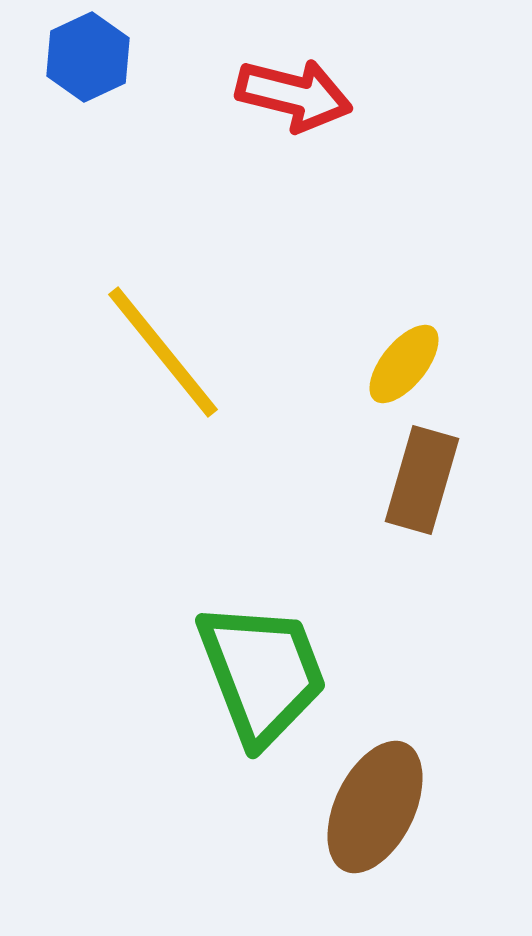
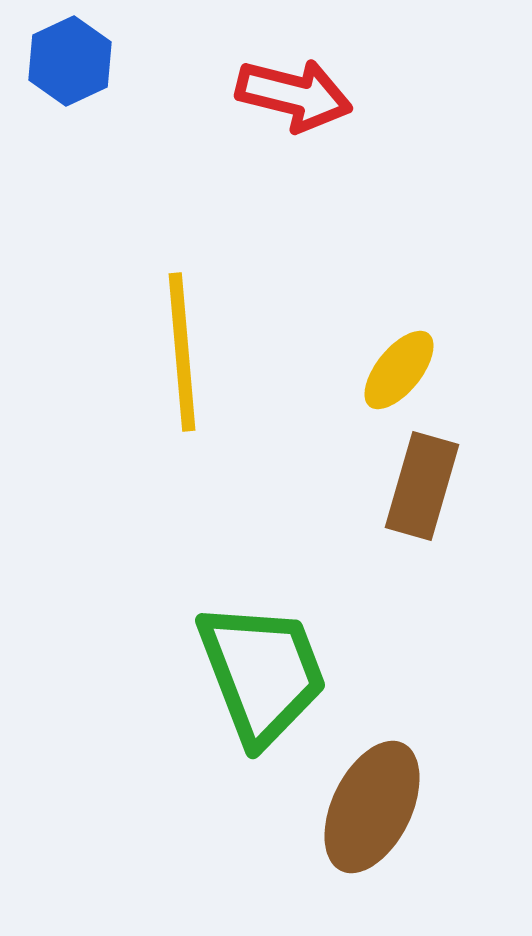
blue hexagon: moved 18 px left, 4 px down
yellow line: moved 19 px right; rotated 34 degrees clockwise
yellow ellipse: moved 5 px left, 6 px down
brown rectangle: moved 6 px down
brown ellipse: moved 3 px left
